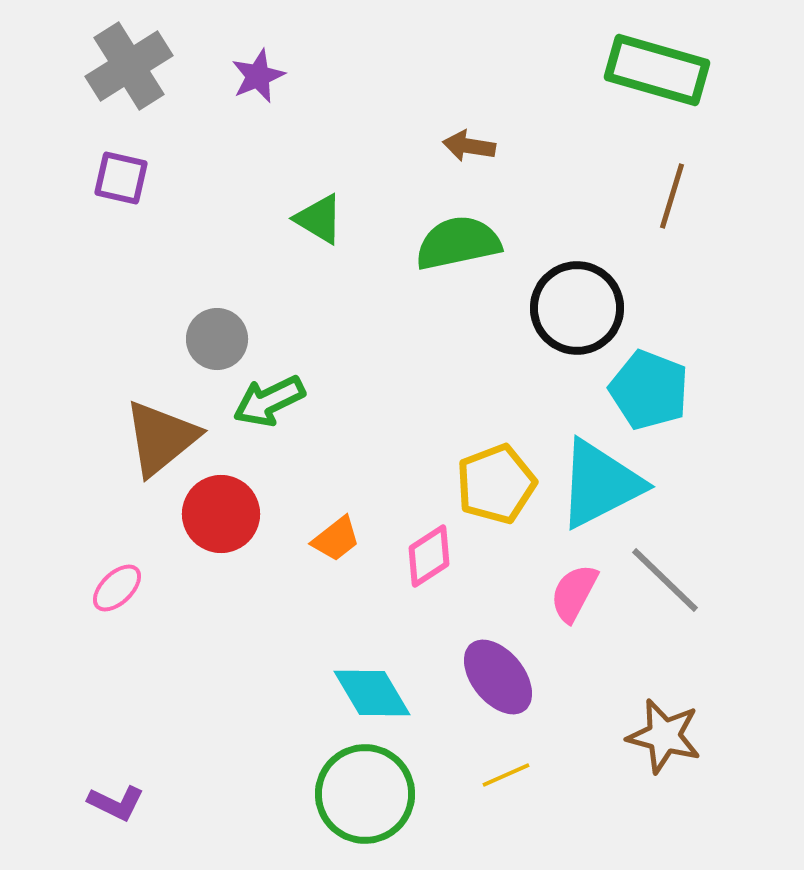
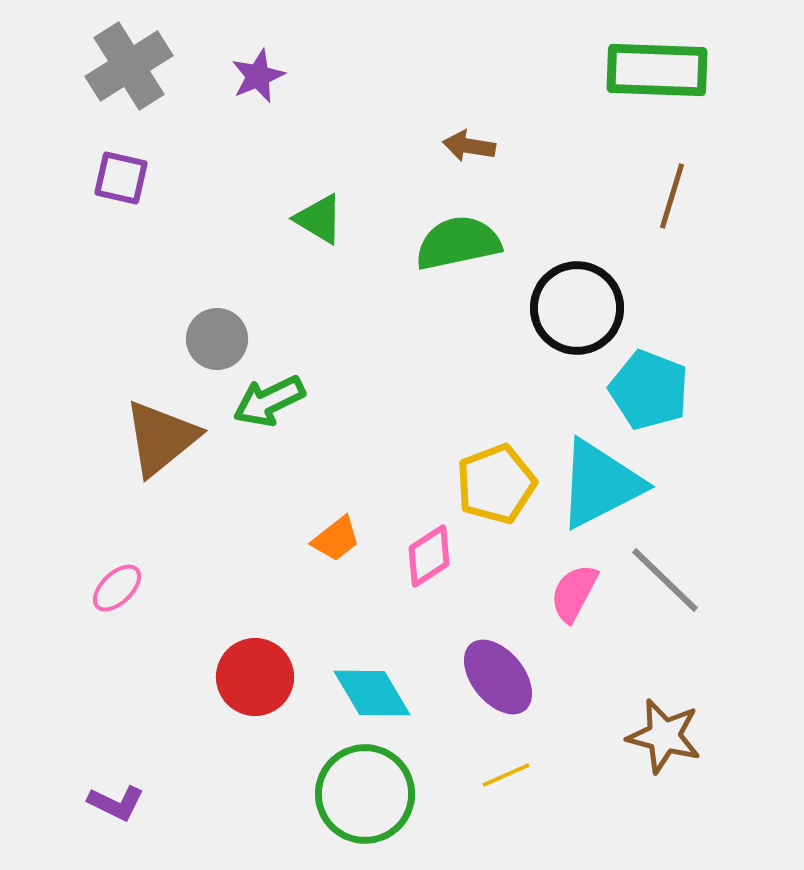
green rectangle: rotated 14 degrees counterclockwise
red circle: moved 34 px right, 163 px down
